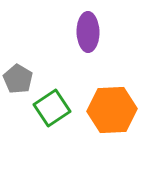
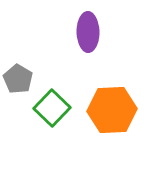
green square: rotated 12 degrees counterclockwise
